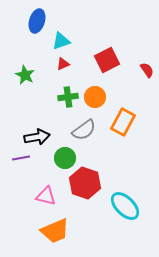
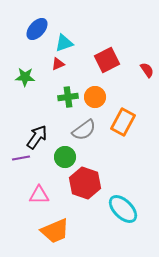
blue ellipse: moved 8 px down; rotated 25 degrees clockwise
cyan triangle: moved 3 px right, 2 px down
red triangle: moved 5 px left
green star: moved 2 px down; rotated 24 degrees counterclockwise
black arrow: rotated 45 degrees counterclockwise
green circle: moved 1 px up
pink triangle: moved 7 px left, 1 px up; rotated 15 degrees counterclockwise
cyan ellipse: moved 2 px left, 3 px down
